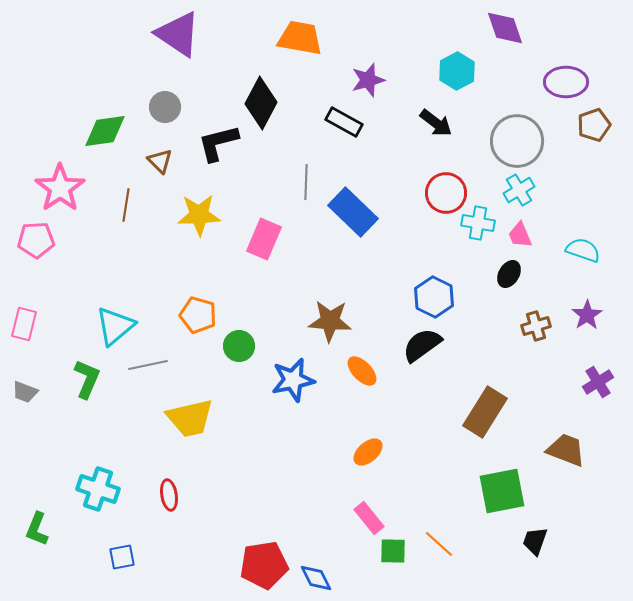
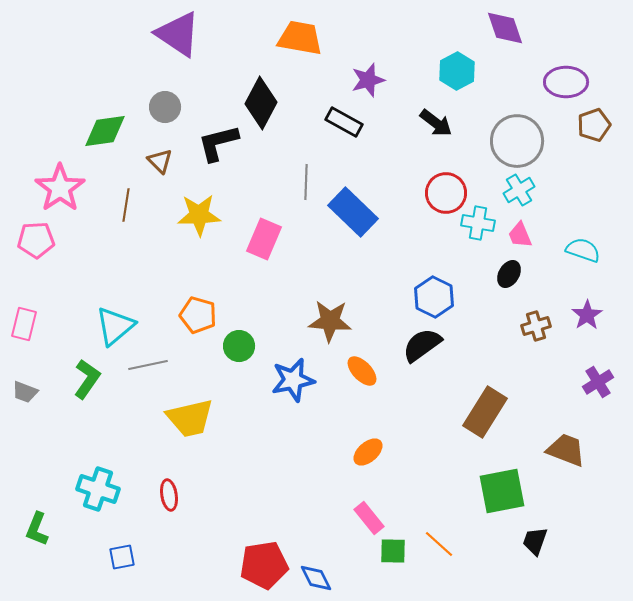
green L-shape at (87, 379): rotated 12 degrees clockwise
